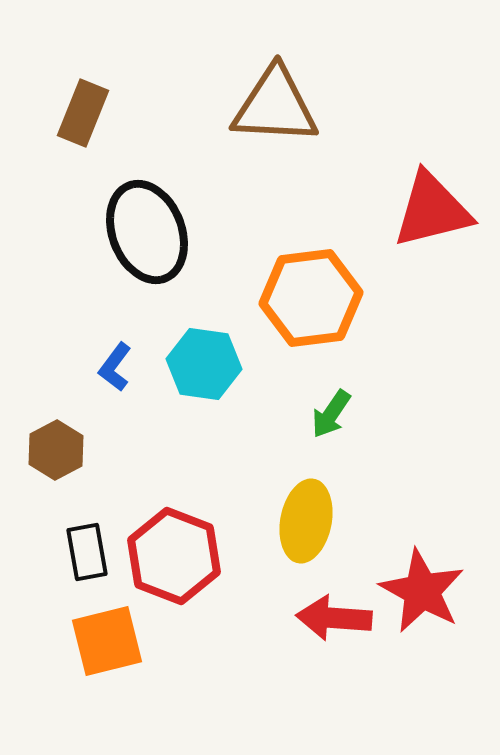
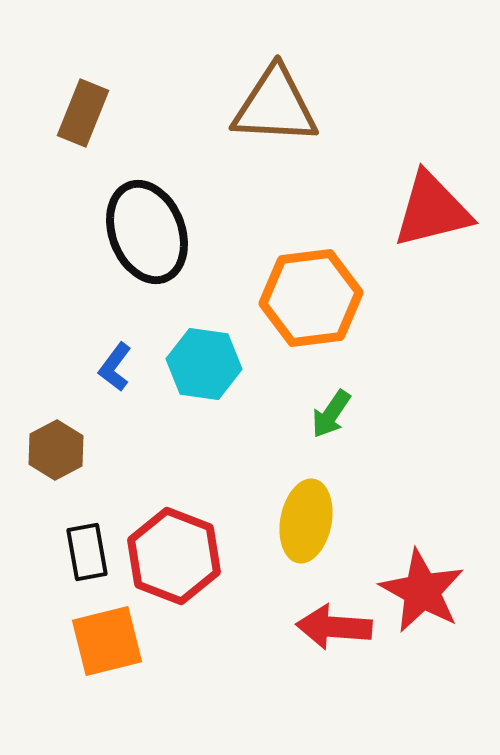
red arrow: moved 9 px down
